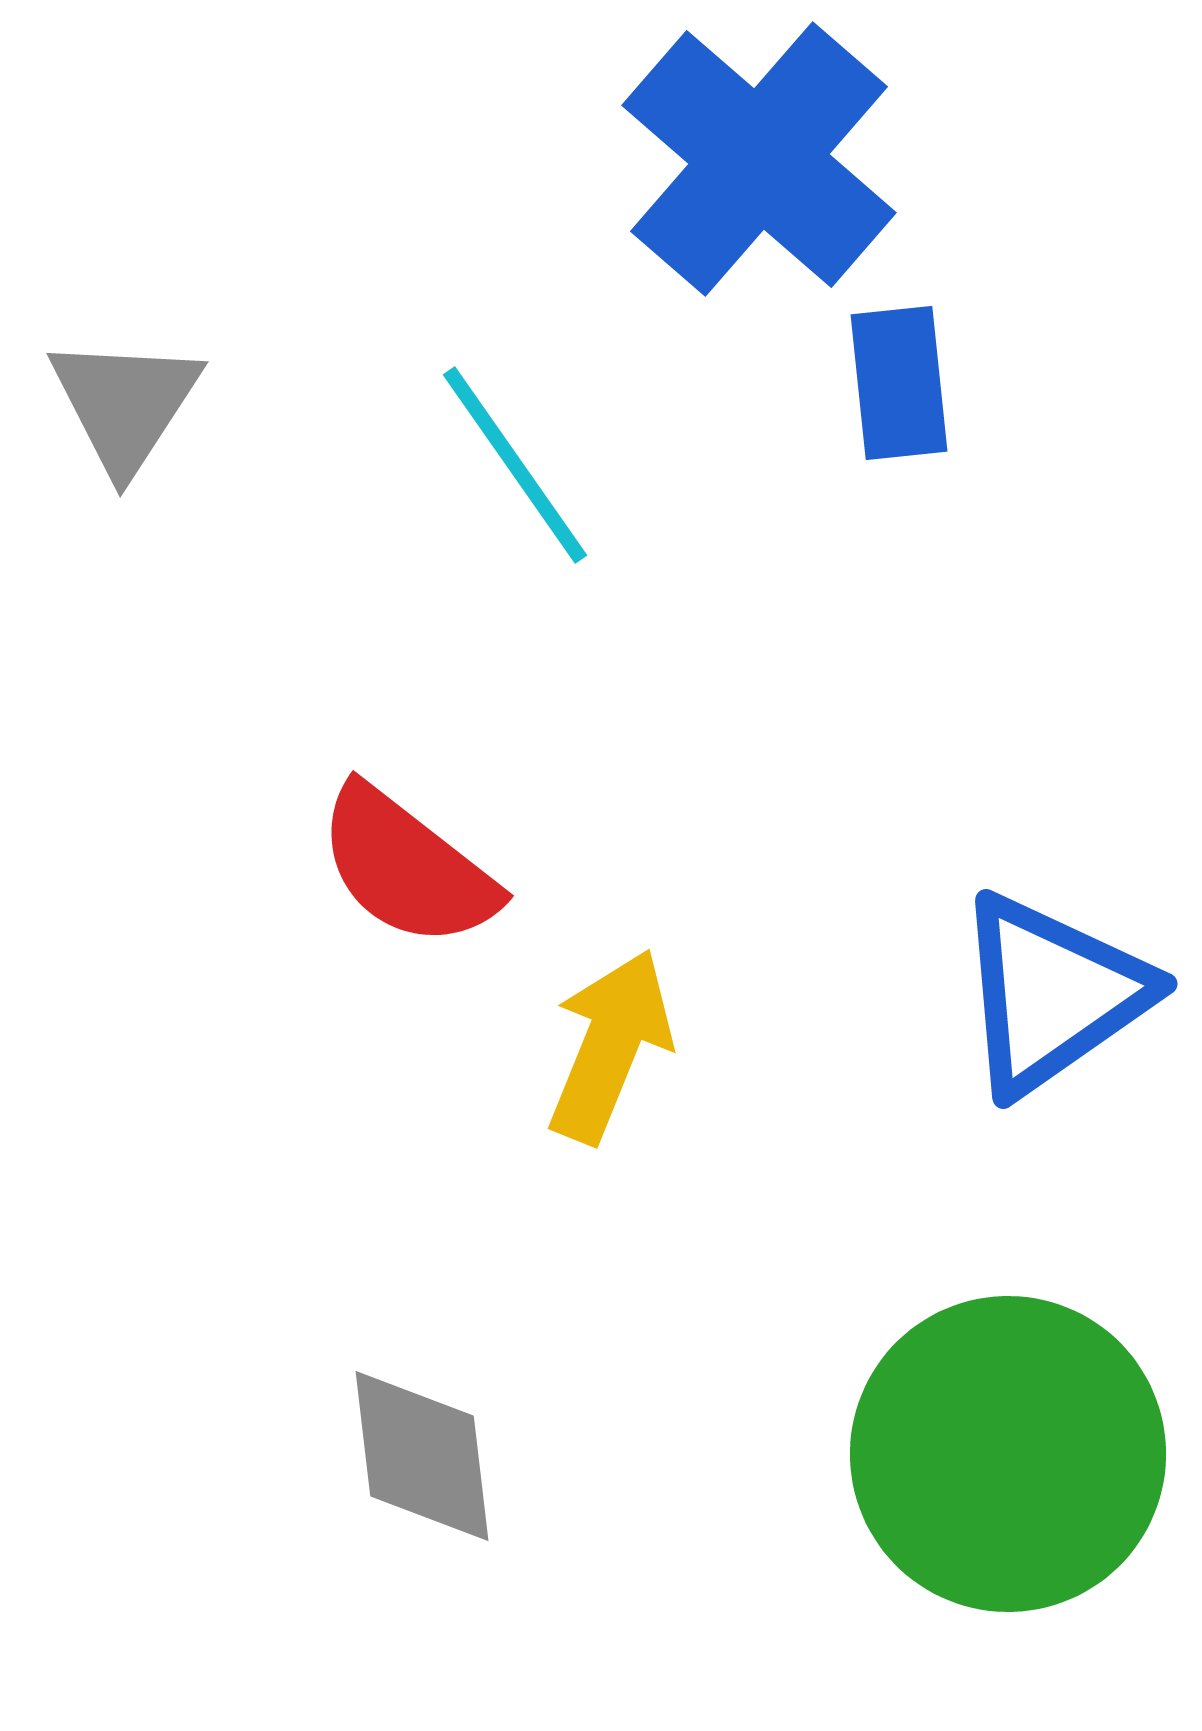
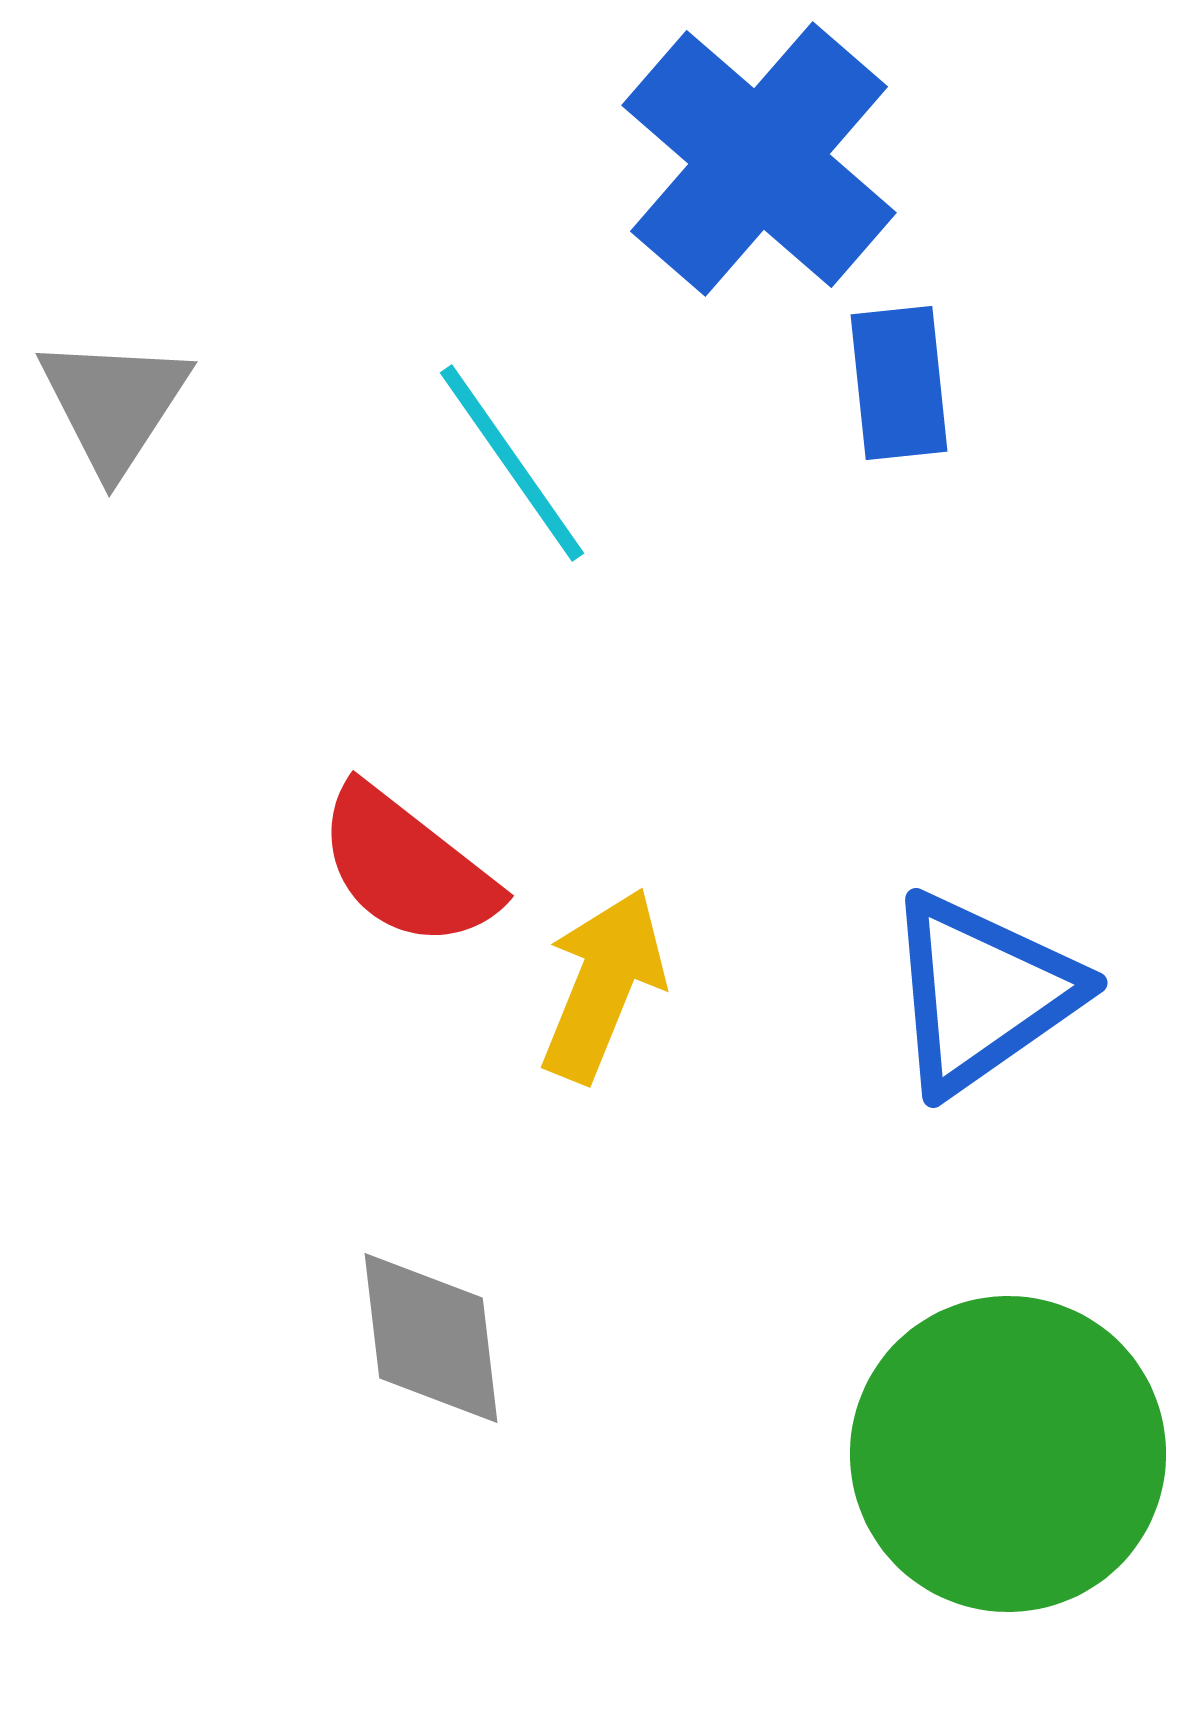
gray triangle: moved 11 px left
cyan line: moved 3 px left, 2 px up
blue triangle: moved 70 px left, 1 px up
yellow arrow: moved 7 px left, 61 px up
gray diamond: moved 9 px right, 118 px up
